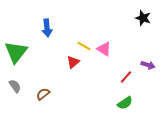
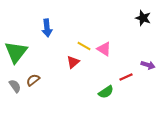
red line: rotated 24 degrees clockwise
brown semicircle: moved 10 px left, 14 px up
green semicircle: moved 19 px left, 11 px up
